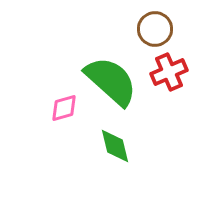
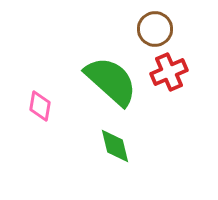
pink diamond: moved 24 px left, 2 px up; rotated 64 degrees counterclockwise
